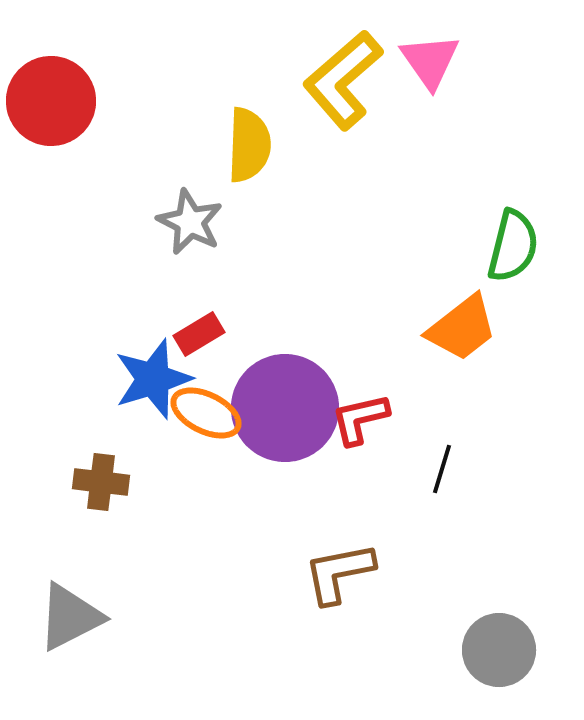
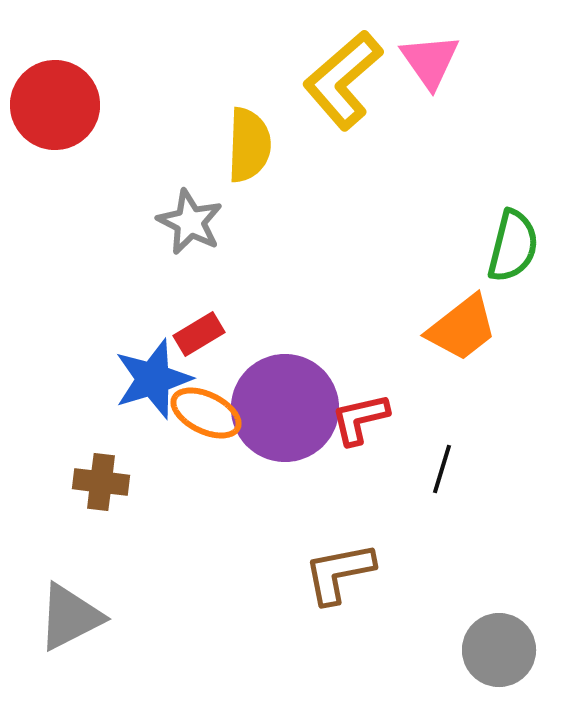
red circle: moved 4 px right, 4 px down
